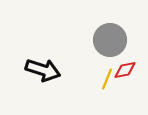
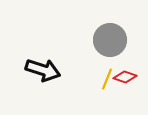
red diamond: moved 7 px down; rotated 30 degrees clockwise
